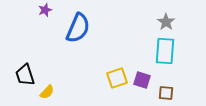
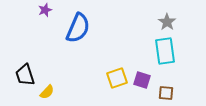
gray star: moved 1 px right
cyan rectangle: rotated 12 degrees counterclockwise
